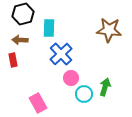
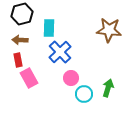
black hexagon: moved 1 px left
blue cross: moved 1 px left, 2 px up
red rectangle: moved 5 px right
green arrow: moved 3 px right, 1 px down
pink rectangle: moved 9 px left, 25 px up
